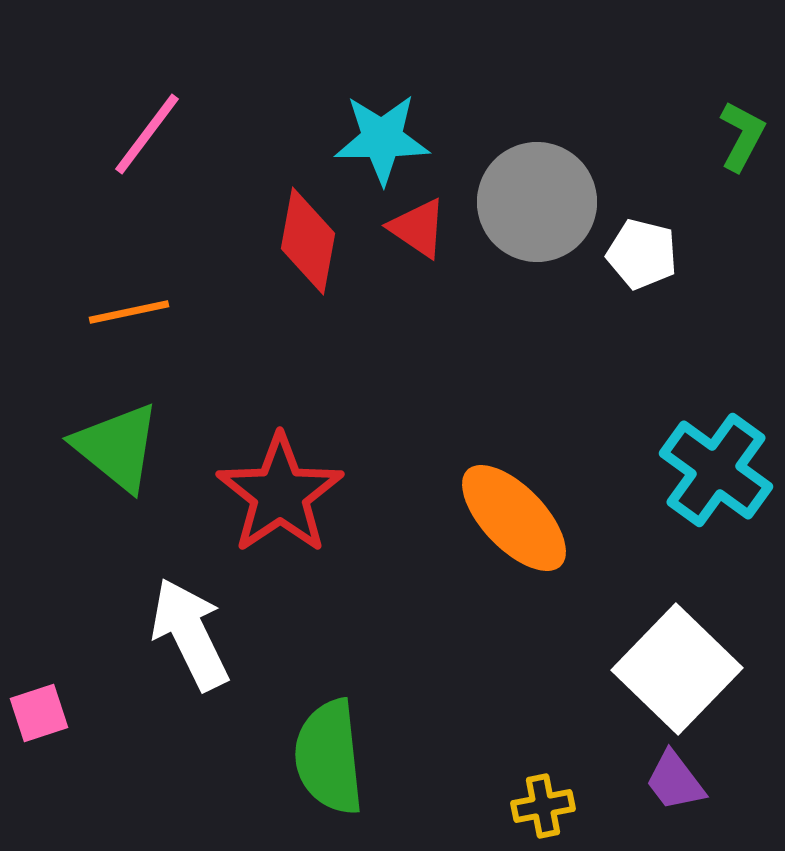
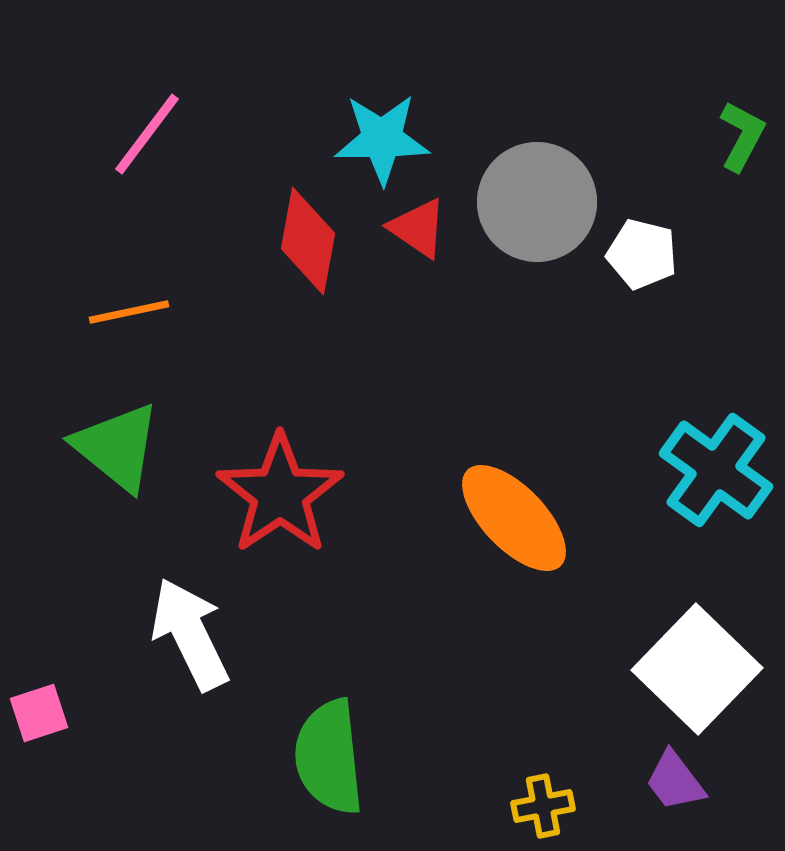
white square: moved 20 px right
